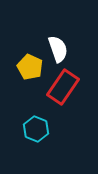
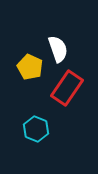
red rectangle: moved 4 px right, 1 px down
